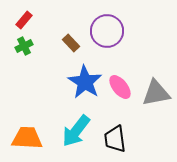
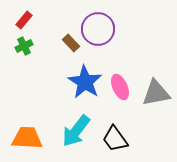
purple circle: moved 9 px left, 2 px up
pink ellipse: rotated 15 degrees clockwise
black trapezoid: rotated 28 degrees counterclockwise
